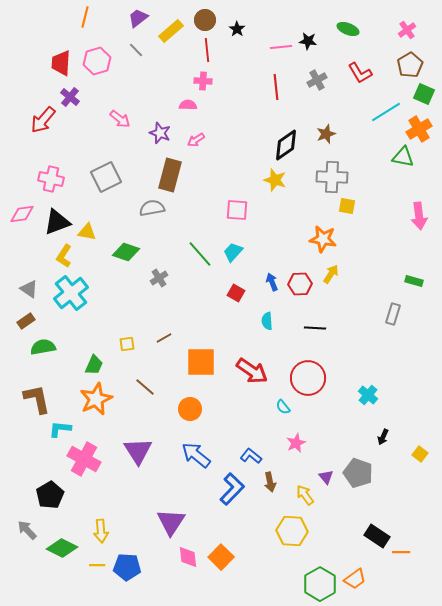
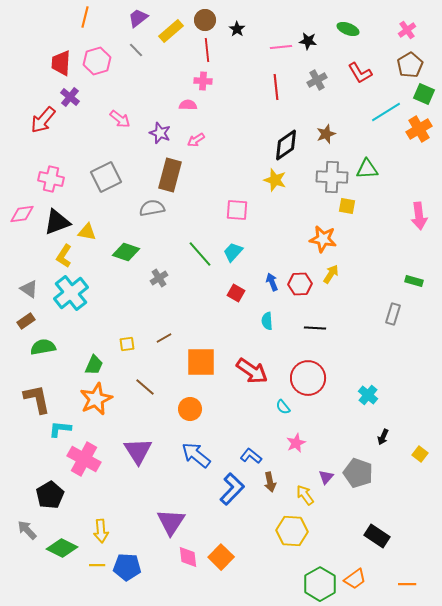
green triangle at (403, 157): moved 36 px left, 12 px down; rotated 15 degrees counterclockwise
purple triangle at (326, 477): rotated 21 degrees clockwise
orange line at (401, 552): moved 6 px right, 32 px down
